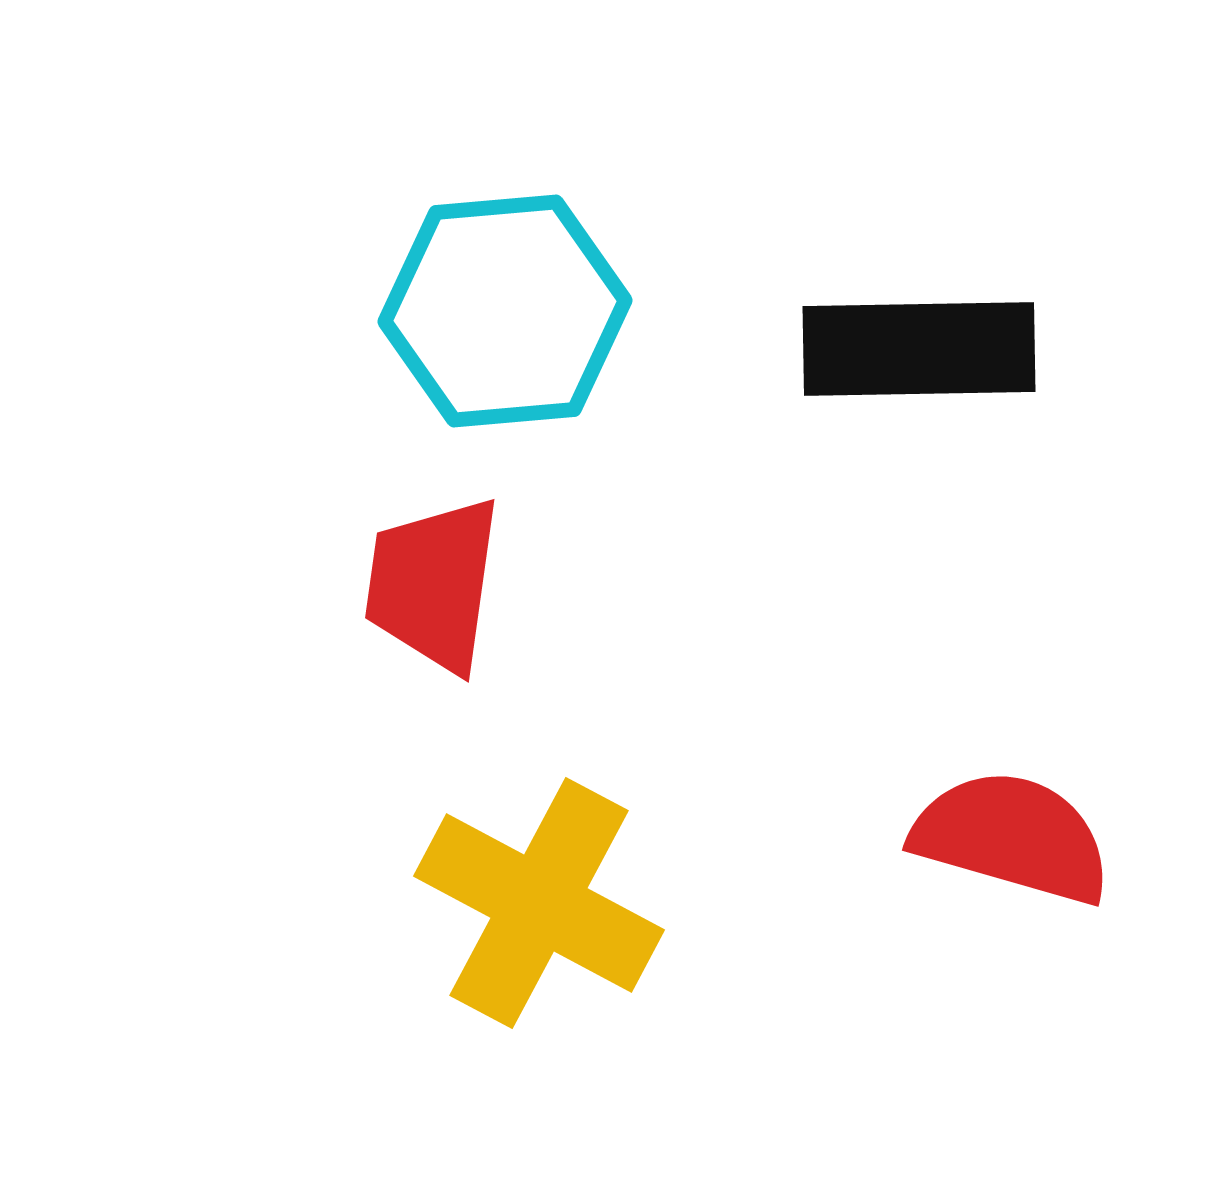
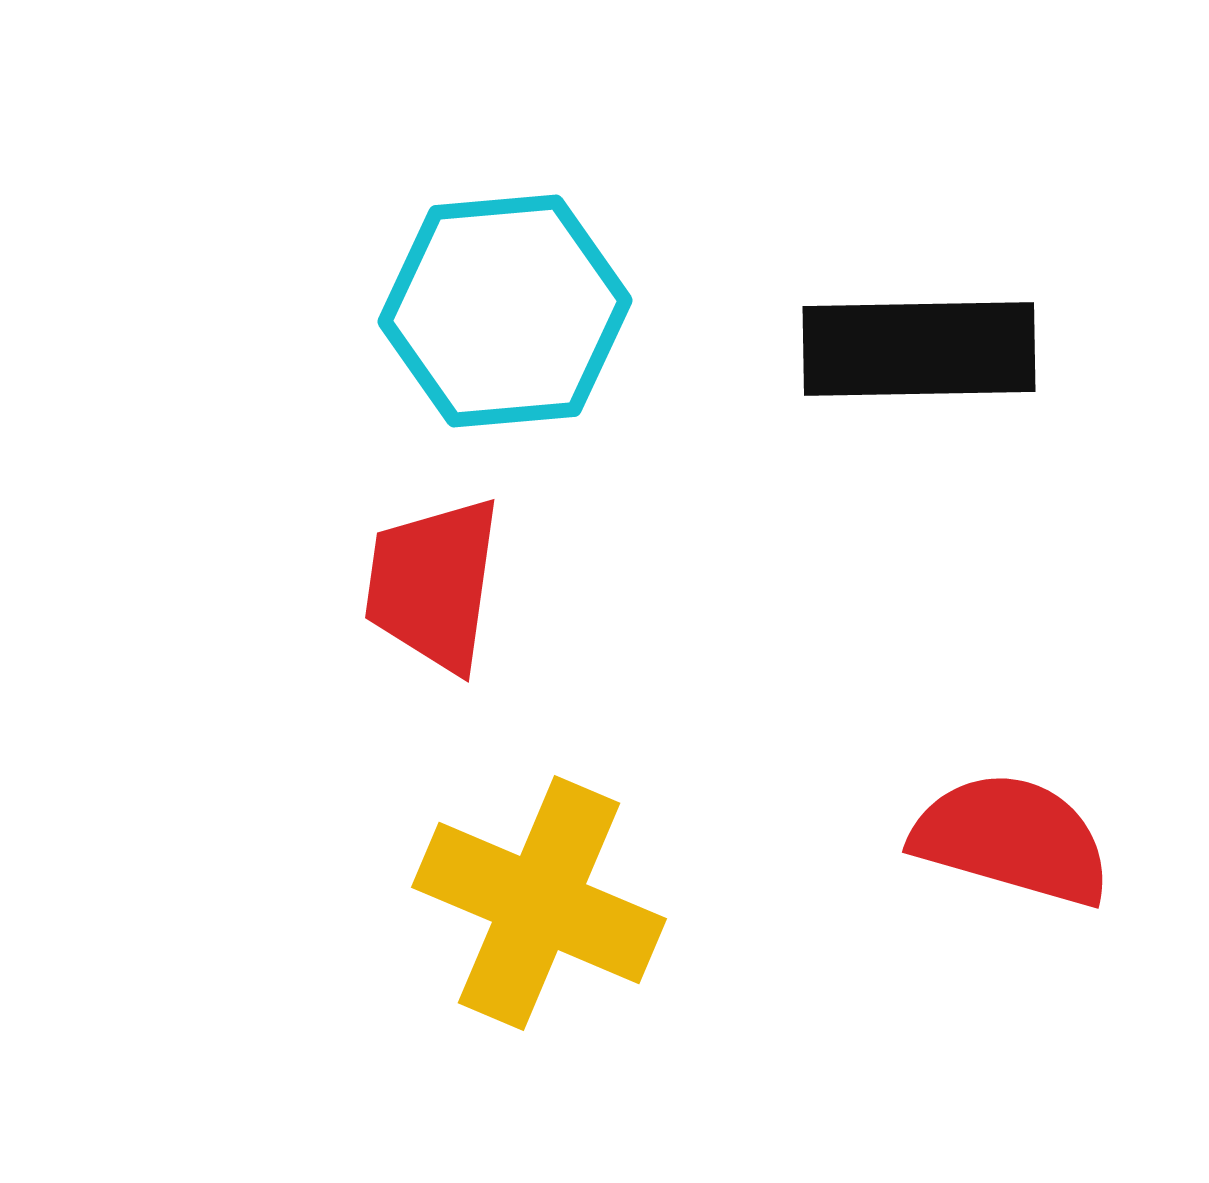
red semicircle: moved 2 px down
yellow cross: rotated 5 degrees counterclockwise
